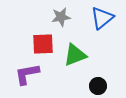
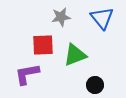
blue triangle: rotated 30 degrees counterclockwise
red square: moved 1 px down
black circle: moved 3 px left, 1 px up
